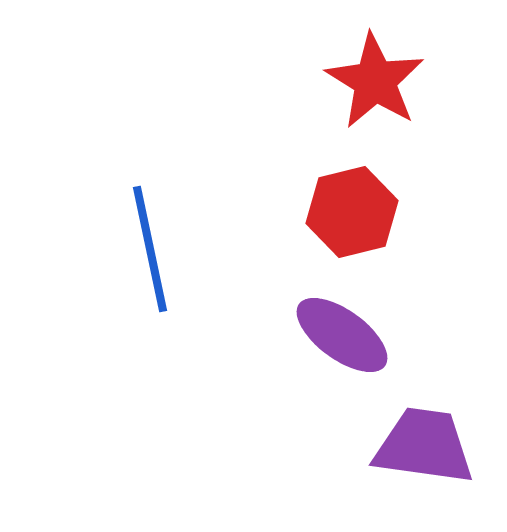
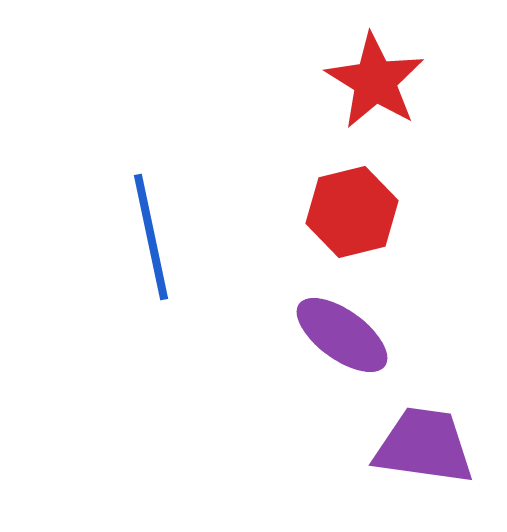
blue line: moved 1 px right, 12 px up
